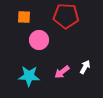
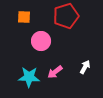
red pentagon: rotated 20 degrees counterclockwise
pink circle: moved 2 px right, 1 px down
pink arrow: moved 7 px left
cyan star: moved 1 px down
